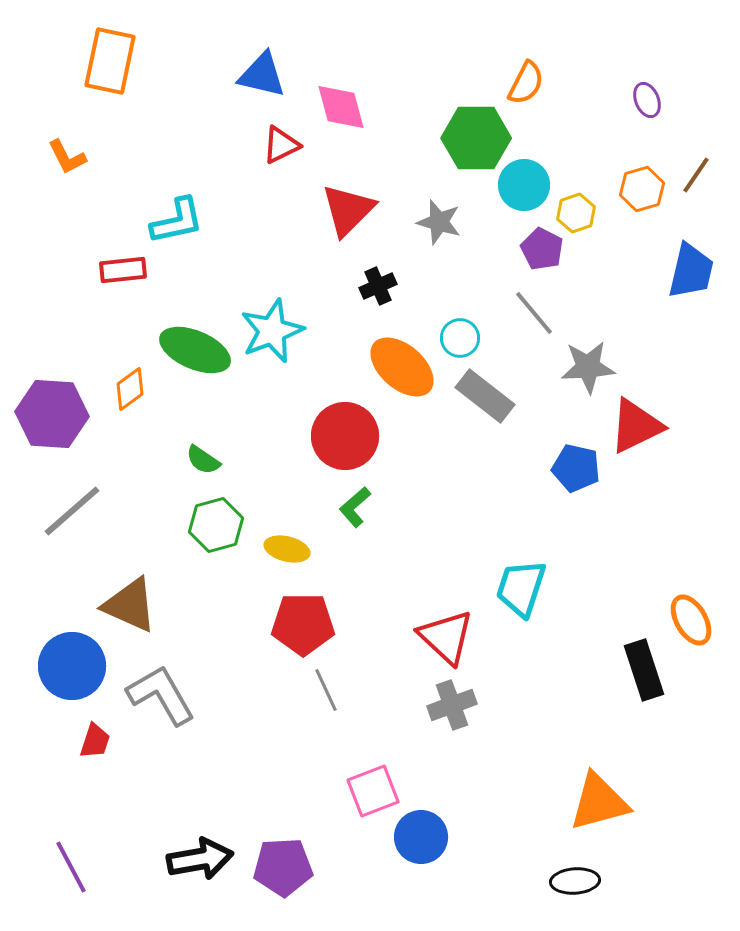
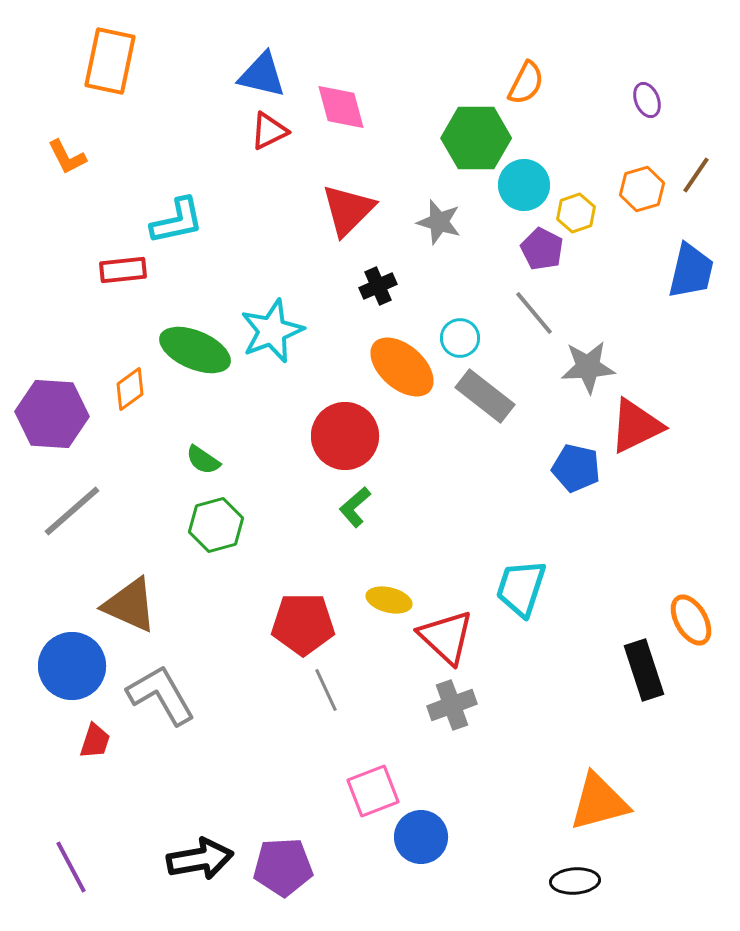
red triangle at (281, 145): moved 12 px left, 14 px up
yellow ellipse at (287, 549): moved 102 px right, 51 px down
